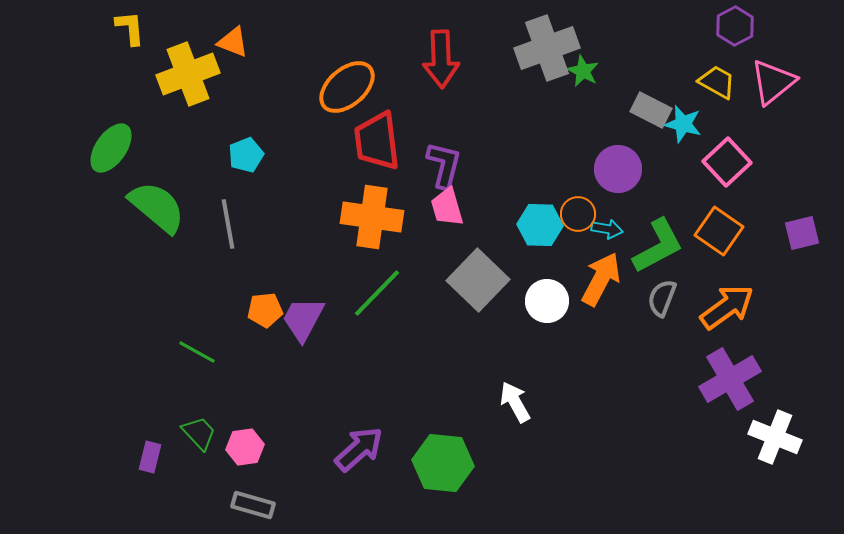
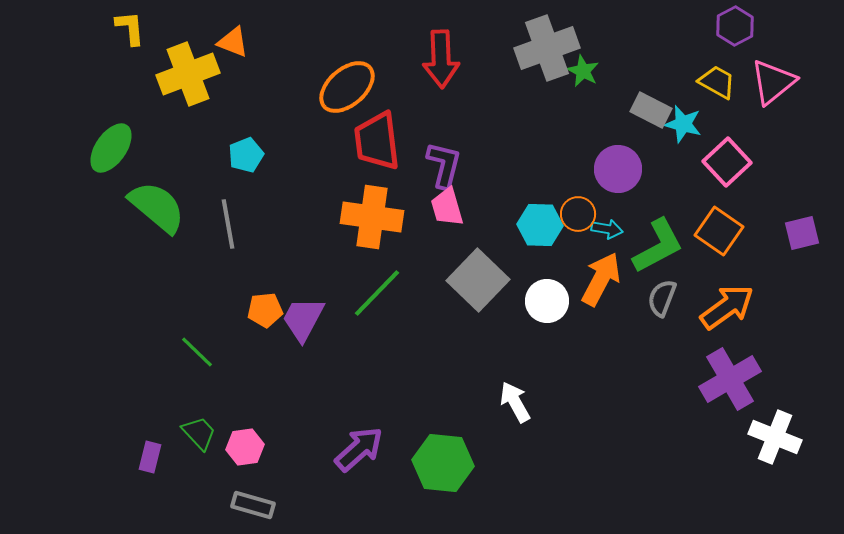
green line at (197, 352): rotated 15 degrees clockwise
